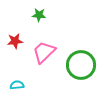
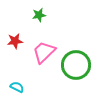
green star: rotated 16 degrees counterclockwise
green circle: moved 5 px left
cyan semicircle: moved 2 px down; rotated 32 degrees clockwise
